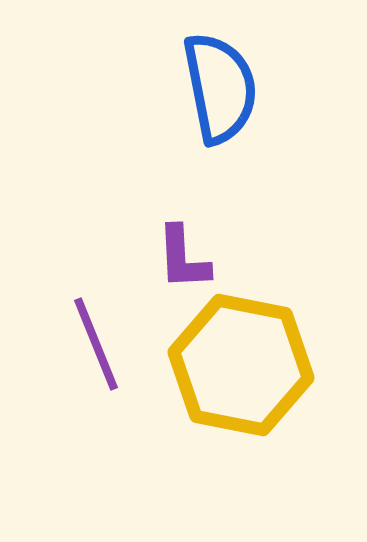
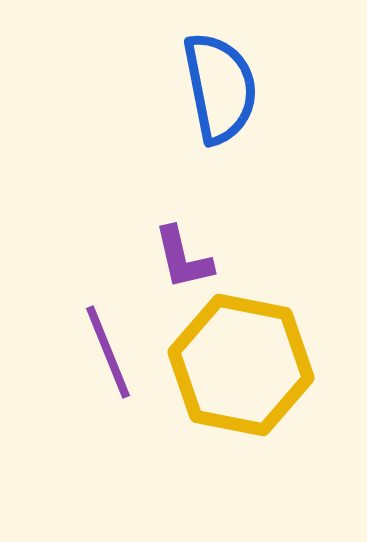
purple L-shape: rotated 10 degrees counterclockwise
purple line: moved 12 px right, 8 px down
